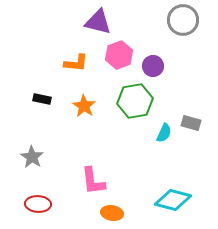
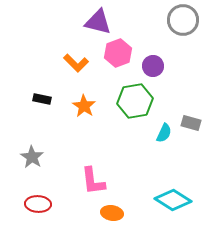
pink hexagon: moved 1 px left, 2 px up
orange L-shape: rotated 40 degrees clockwise
cyan diamond: rotated 18 degrees clockwise
